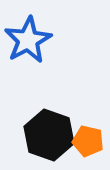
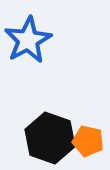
black hexagon: moved 1 px right, 3 px down
